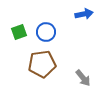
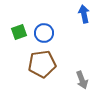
blue arrow: rotated 90 degrees counterclockwise
blue circle: moved 2 px left, 1 px down
gray arrow: moved 1 px left, 2 px down; rotated 18 degrees clockwise
